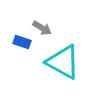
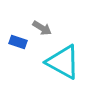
blue rectangle: moved 4 px left
